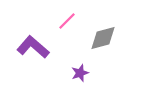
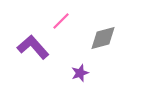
pink line: moved 6 px left
purple L-shape: rotated 8 degrees clockwise
